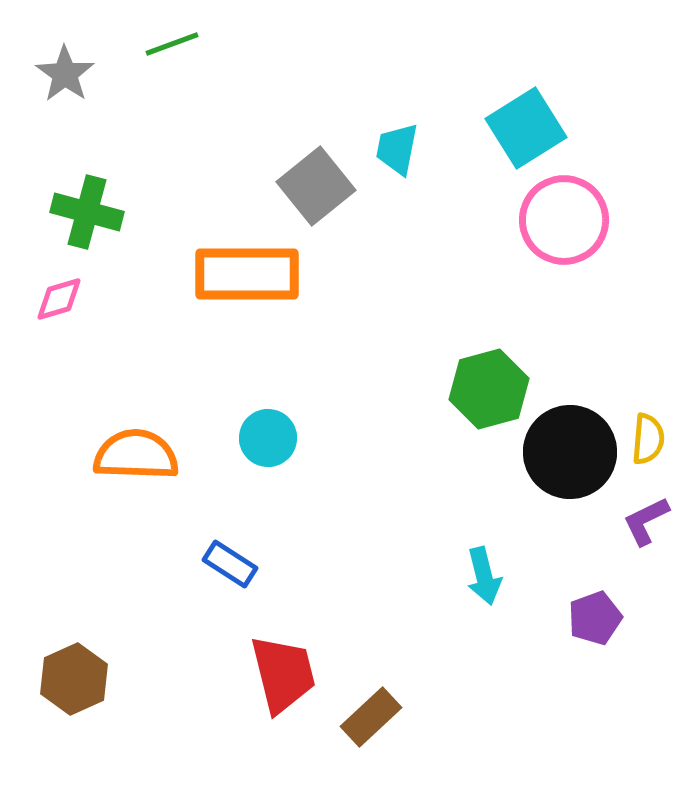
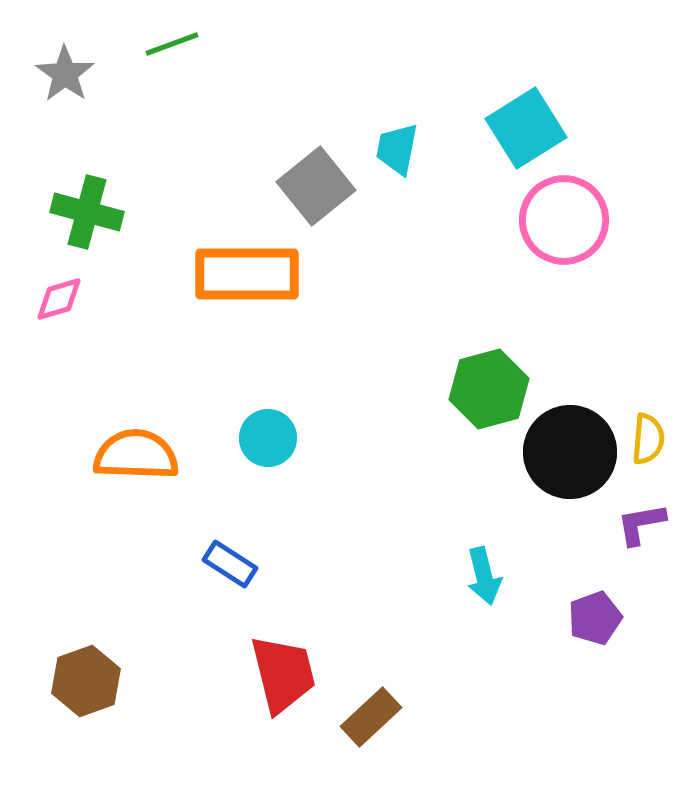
purple L-shape: moved 5 px left, 3 px down; rotated 16 degrees clockwise
brown hexagon: moved 12 px right, 2 px down; rotated 4 degrees clockwise
